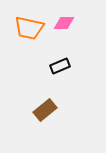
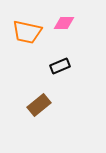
orange trapezoid: moved 2 px left, 4 px down
brown rectangle: moved 6 px left, 5 px up
